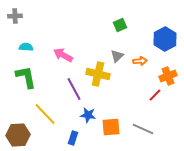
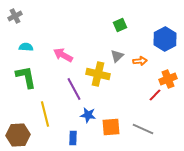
gray cross: rotated 24 degrees counterclockwise
orange cross: moved 3 px down
yellow line: rotated 30 degrees clockwise
blue rectangle: rotated 16 degrees counterclockwise
